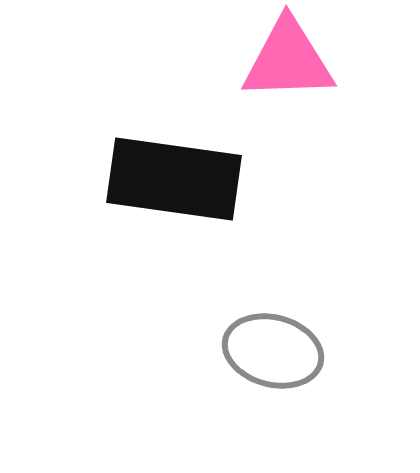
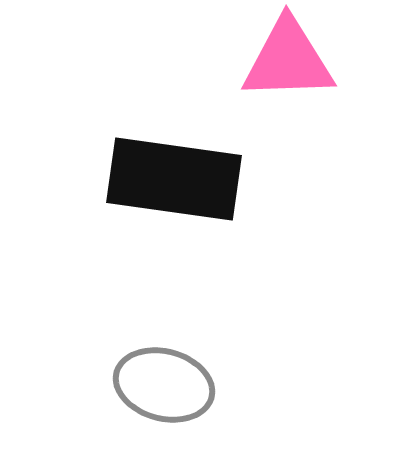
gray ellipse: moved 109 px left, 34 px down
